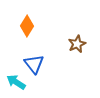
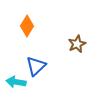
blue triangle: moved 2 px right, 2 px down; rotated 25 degrees clockwise
cyan arrow: rotated 24 degrees counterclockwise
